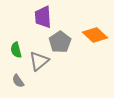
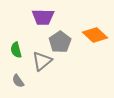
purple trapezoid: rotated 85 degrees counterclockwise
gray triangle: moved 3 px right
